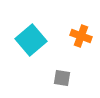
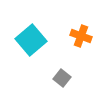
gray square: rotated 30 degrees clockwise
